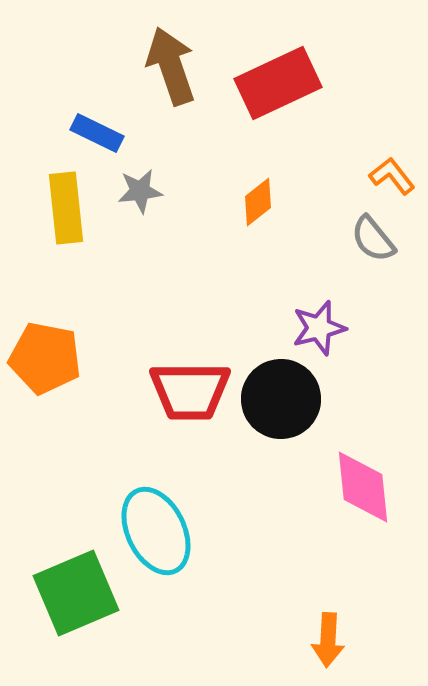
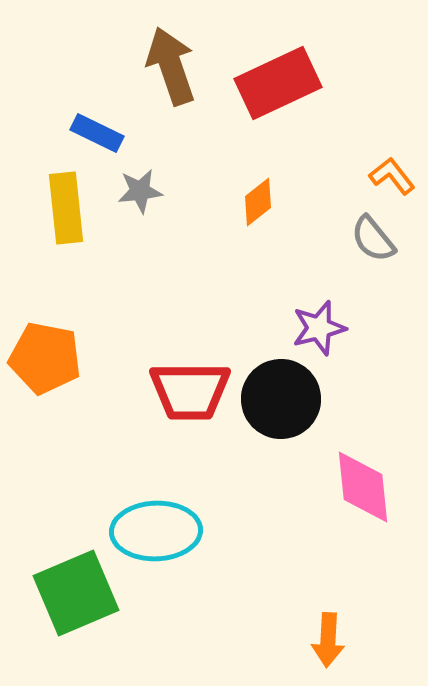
cyan ellipse: rotated 66 degrees counterclockwise
